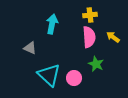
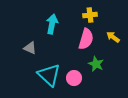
pink semicircle: moved 3 px left, 2 px down; rotated 20 degrees clockwise
